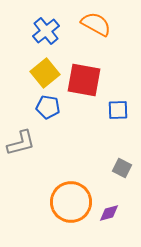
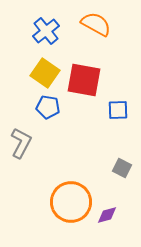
yellow square: rotated 16 degrees counterclockwise
gray L-shape: rotated 48 degrees counterclockwise
purple diamond: moved 2 px left, 2 px down
